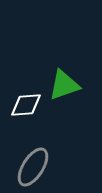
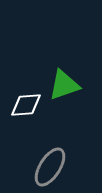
gray ellipse: moved 17 px right
